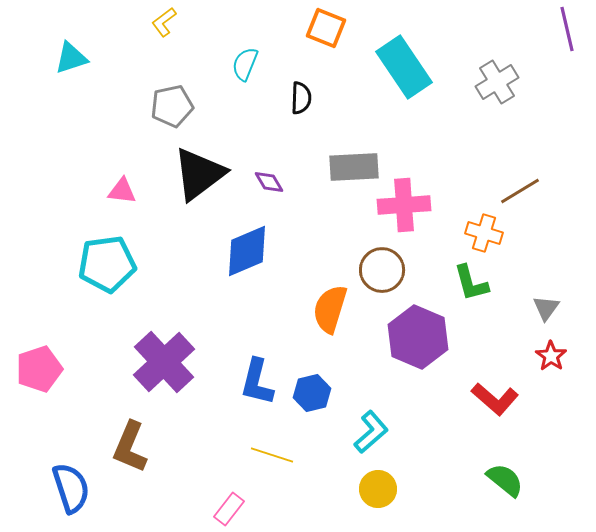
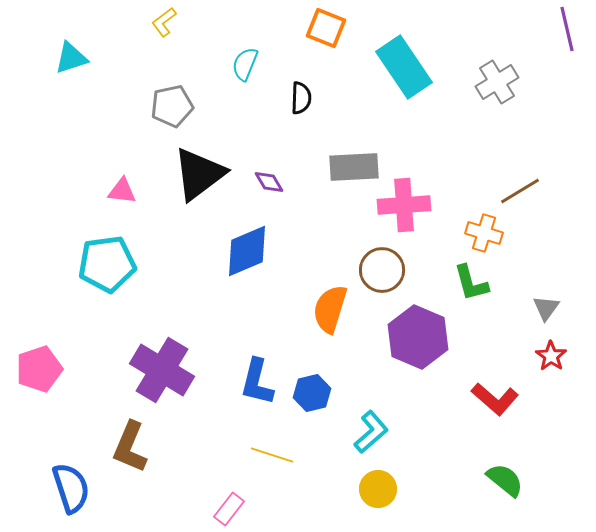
purple cross: moved 2 px left, 8 px down; rotated 16 degrees counterclockwise
